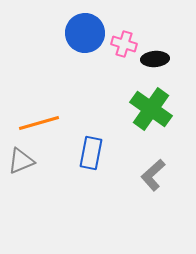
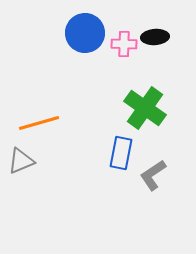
pink cross: rotated 15 degrees counterclockwise
black ellipse: moved 22 px up
green cross: moved 6 px left, 1 px up
blue rectangle: moved 30 px right
gray L-shape: rotated 8 degrees clockwise
